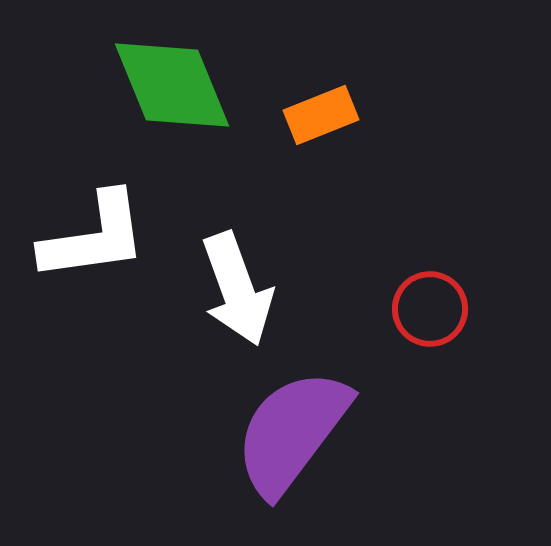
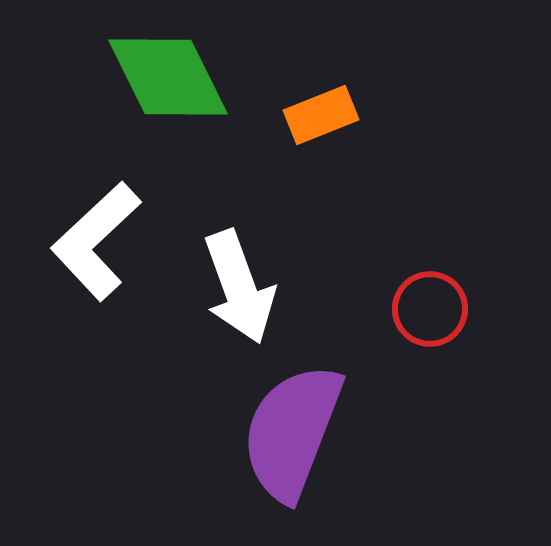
green diamond: moved 4 px left, 8 px up; rotated 4 degrees counterclockwise
white L-shape: moved 2 px right, 4 px down; rotated 145 degrees clockwise
white arrow: moved 2 px right, 2 px up
purple semicircle: rotated 16 degrees counterclockwise
